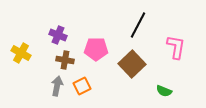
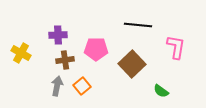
black line: rotated 68 degrees clockwise
purple cross: rotated 24 degrees counterclockwise
brown cross: rotated 18 degrees counterclockwise
orange square: rotated 12 degrees counterclockwise
green semicircle: moved 3 px left; rotated 14 degrees clockwise
